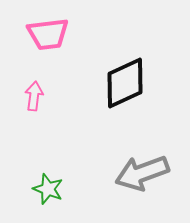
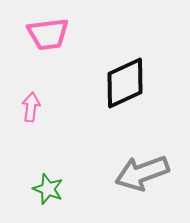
pink arrow: moved 3 px left, 11 px down
